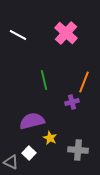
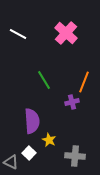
white line: moved 1 px up
green line: rotated 18 degrees counterclockwise
purple semicircle: rotated 100 degrees clockwise
yellow star: moved 1 px left, 2 px down
gray cross: moved 3 px left, 6 px down
